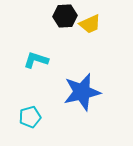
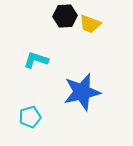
yellow trapezoid: rotated 45 degrees clockwise
